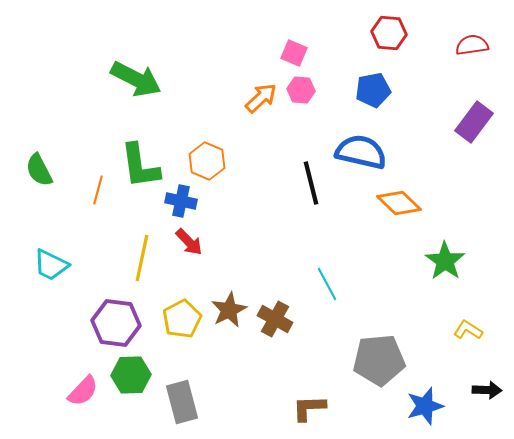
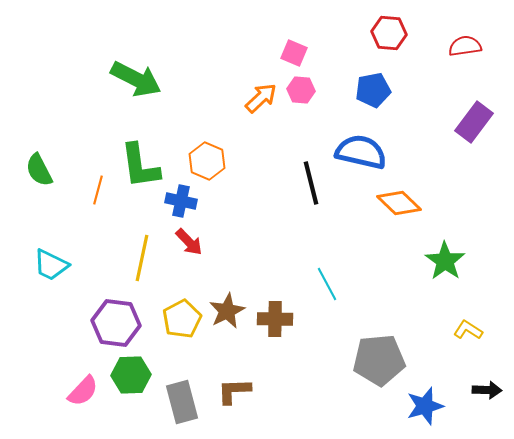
red semicircle: moved 7 px left, 1 px down
brown star: moved 2 px left, 1 px down
brown cross: rotated 28 degrees counterclockwise
brown L-shape: moved 75 px left, 17 px up
